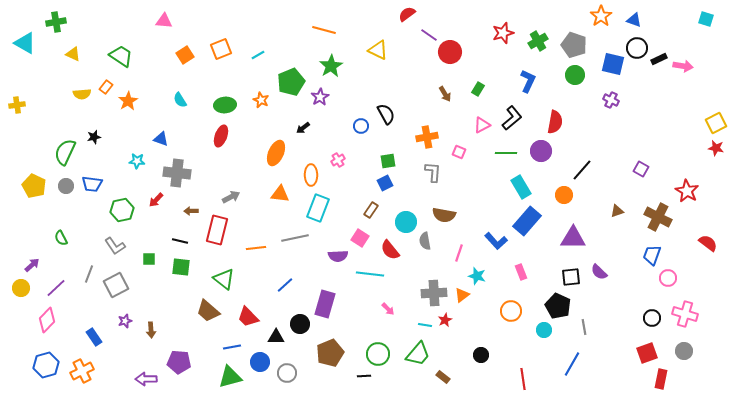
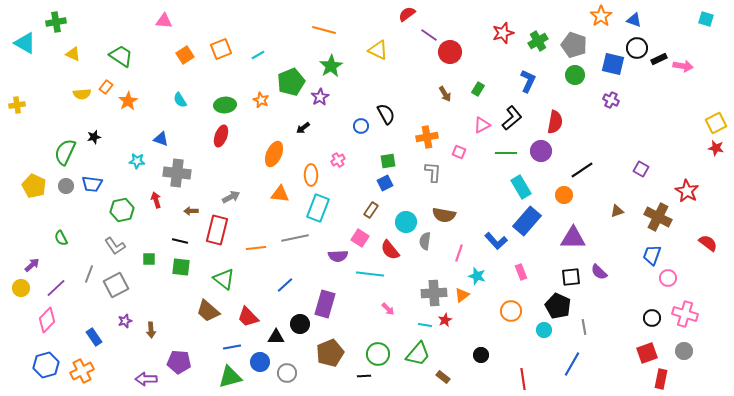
orange ellipse at (276, 153): moved 2 px left, 1 px down
black line at (582, 170): rotated 15 degrees clockwise
red arrow at (156, 200): rotated 119 degrees clockwise
gray semicircle at (425, 241): rotated 18 degrees clockwise
